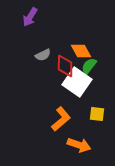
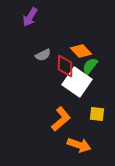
orange diamond: rotated 15 degrees counterclockwise
green semicircle: moved 1 px right
